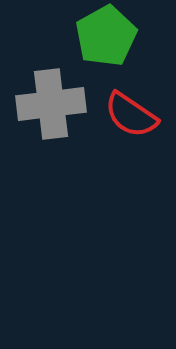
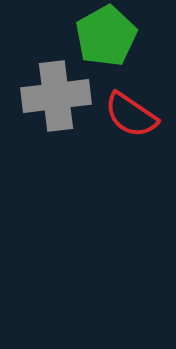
gray cross: moved 5 px right, 8 px up
